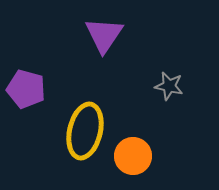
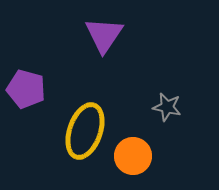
gray star: moved 2 px left, 21 px down
yellow ellipse: rotated 6 degrees clockwise
